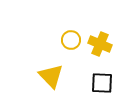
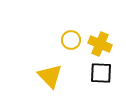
yellow triangle: moved 1 px left
black square: moved 1 px left, 10 px up
